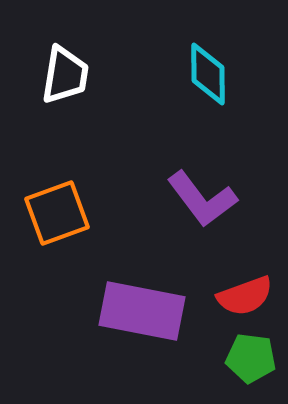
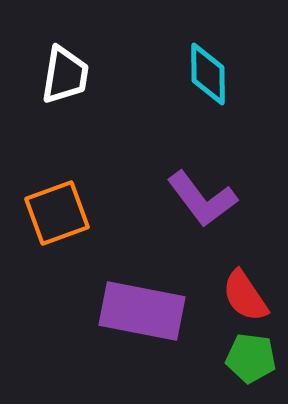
red semicircle: rotated 76 degrees clockwise
